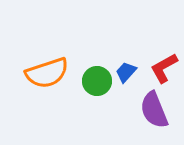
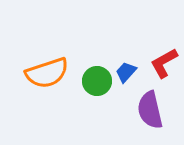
red L-shape: moved 5 px up
purple semicircle: moved 4 px left; rotated 9 degrees clockwise
